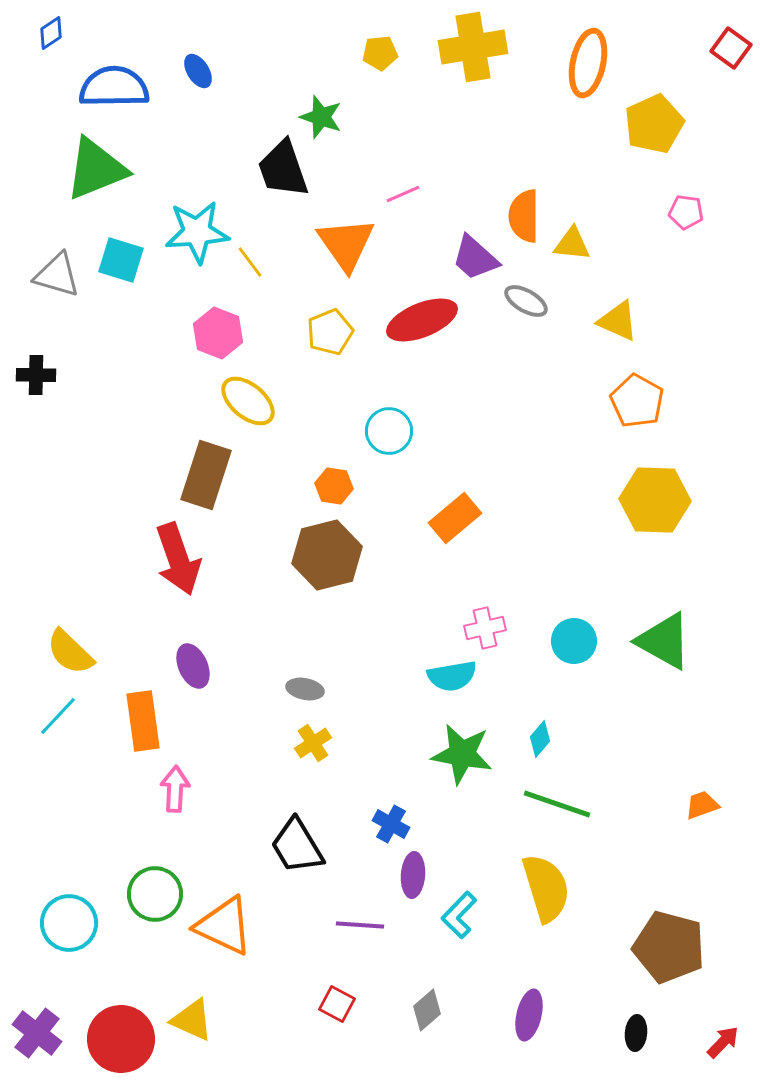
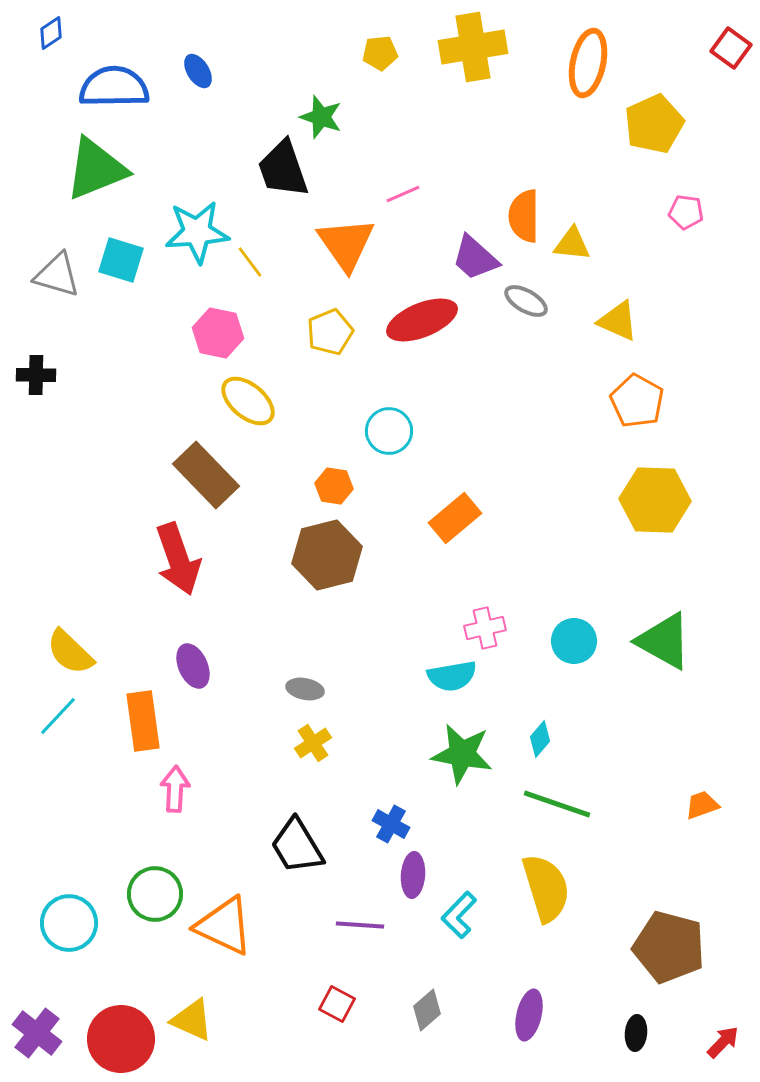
pink hexagon at (218, 333): rotated 9 degrees counterclockwise
brown rectangle at (206, 475): rotated 62 degrees counterclockwise
